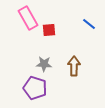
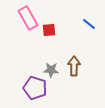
gray star: moved 7 px right, 6 px down
